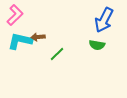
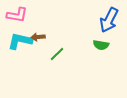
pink L-shape: moved 2 px right; rotated 55 degrees clockwise
blue arrow: moved 5 px right
green semicircle: moved 4 px right
